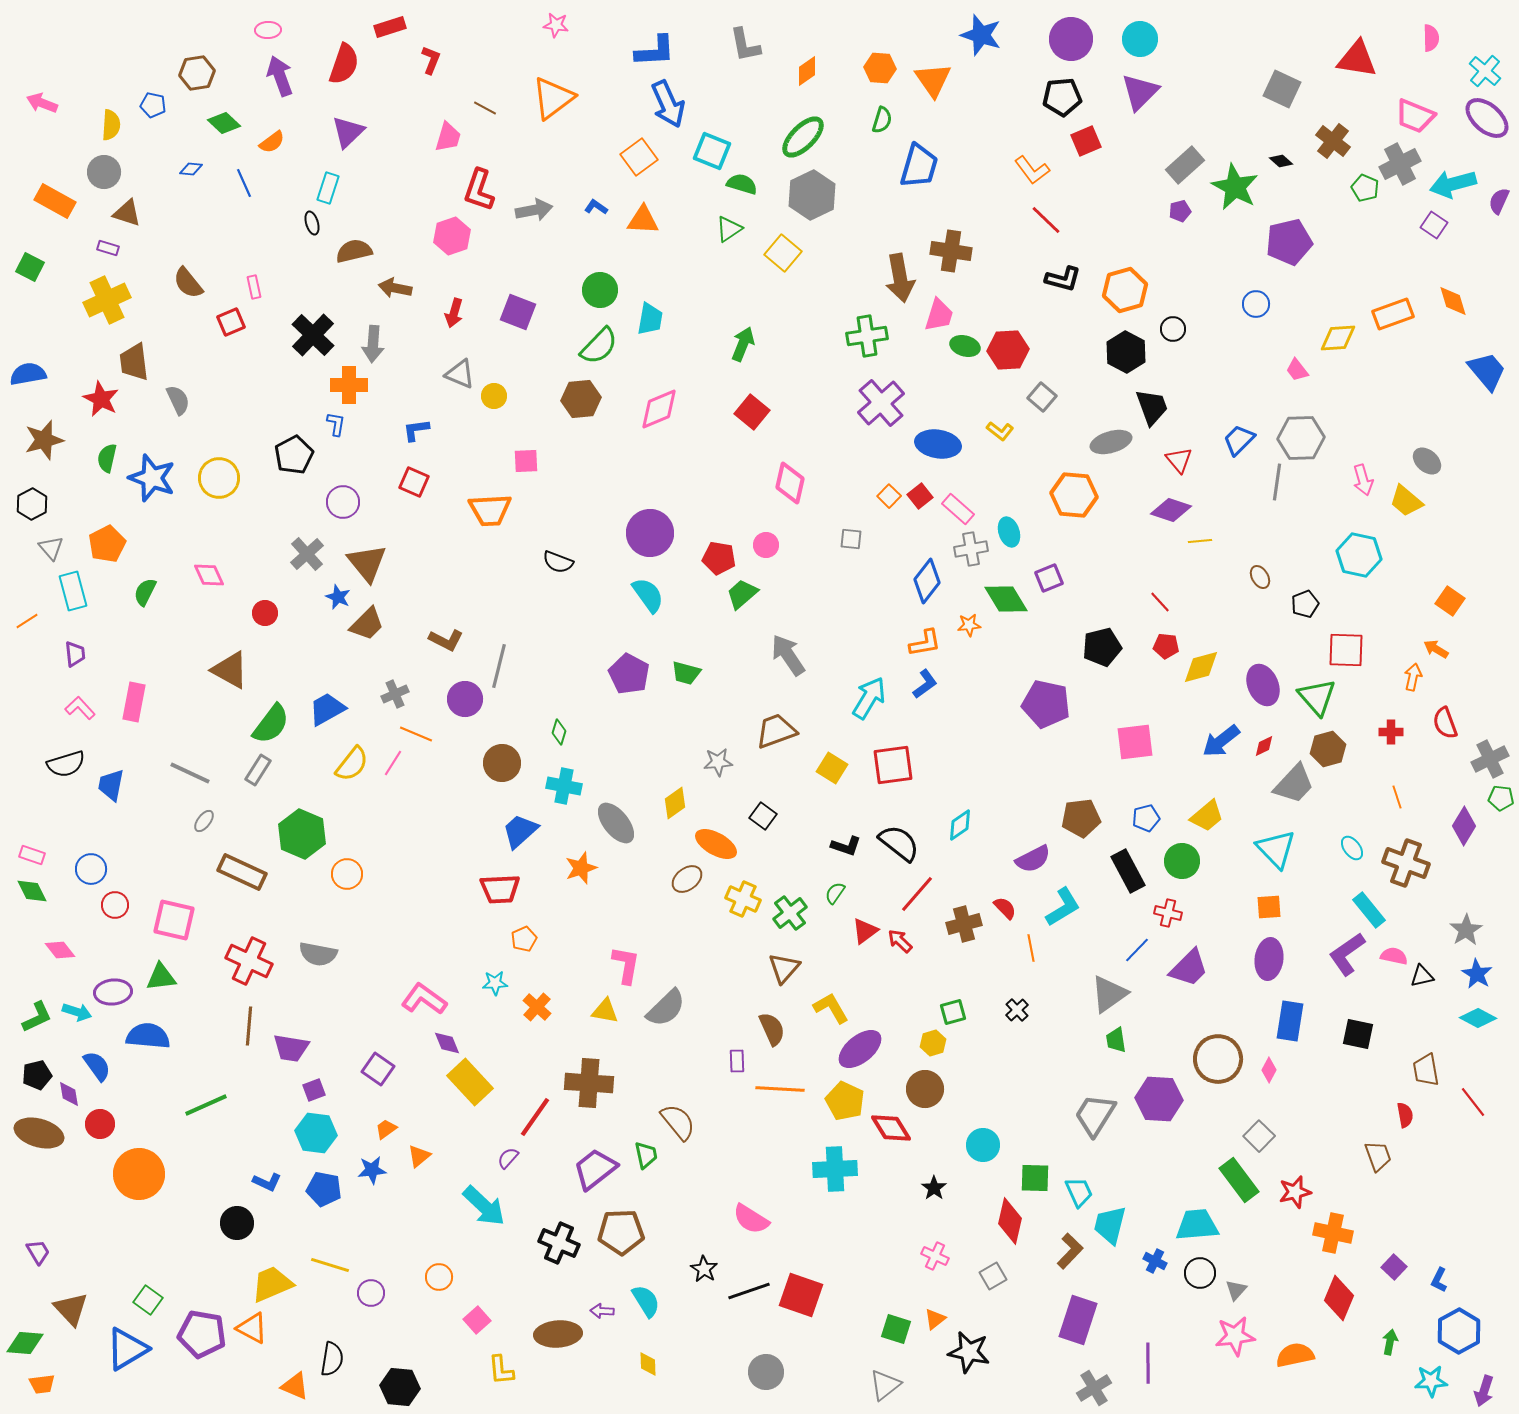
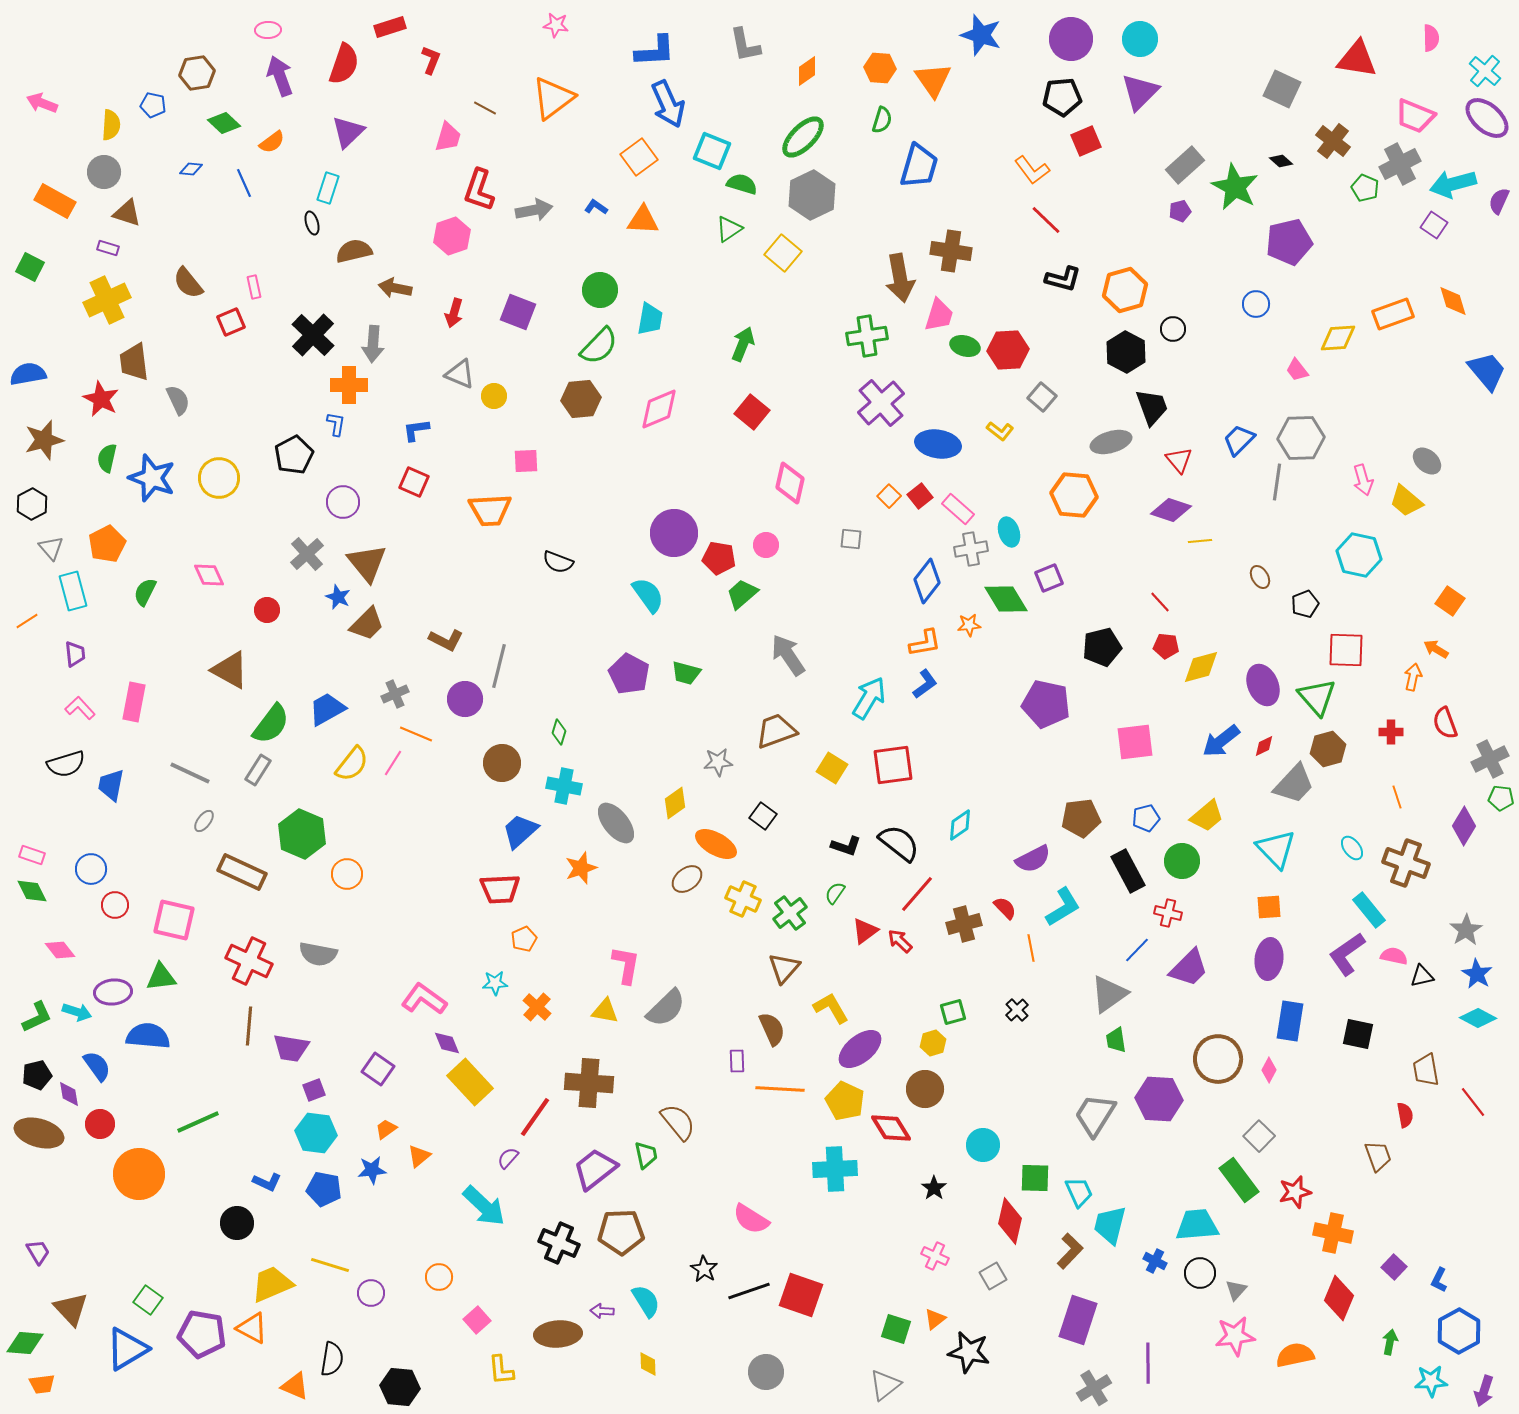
purple circle at (650, 533): moved 24 px right
red circle at (265, 613): moved 2 px right, 3 px up
green line at (206, 1105): moved 8 px left, 17 px down
